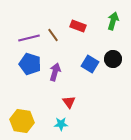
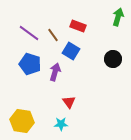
green arrow: moved 5 px right, 4 px up
purple line: moved 5 px up; rotated 50 degrees clockwise
blue square: moved 19 px left, 13 px up
